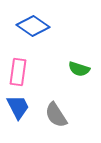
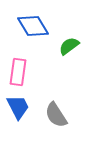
blue diamond: rotated 24 degrees clockwise
green semicircle: moved 10 px left, 23 px up; rotated 125 degrees clockwise
